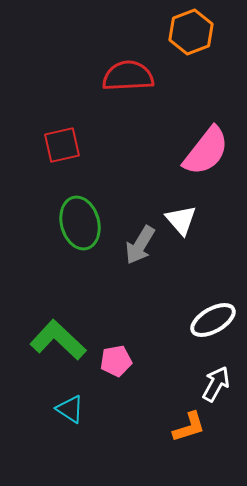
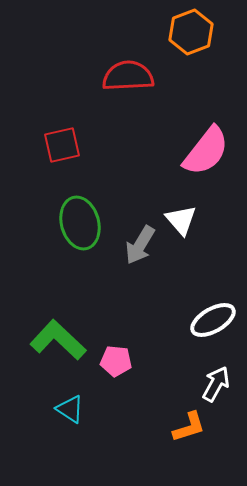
pink pentagon: rotated 16 degrees clockwise
